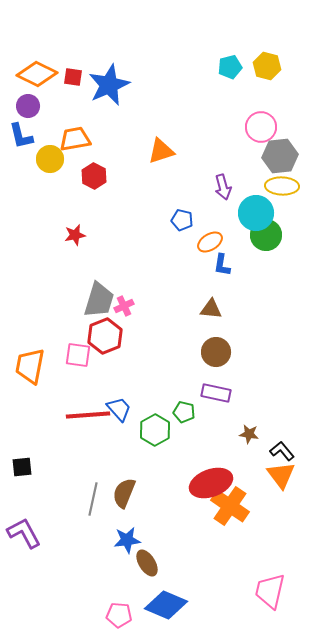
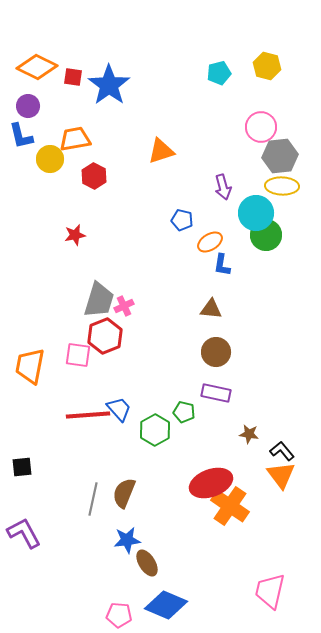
cyan pentagon at (230, 67): moved 11 px left, 6 px down
orange diamond at (37, 74): moved 7 px up
blue star at (109, 85): rotated 12 degrees counterclockwise
